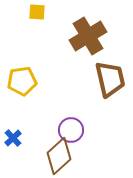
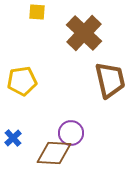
brown cross: moved 4 px left, 3 px up; rotated 15 degrees counterclockwise
brown trapezoid: moved 1 px down
purple circle: moved 3 px down
brown diamond: moved 5 px left, 3 px up; rotated 45 degrees clockwise
